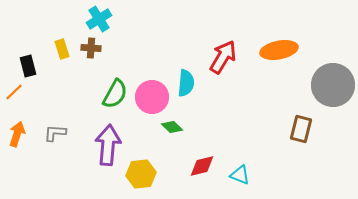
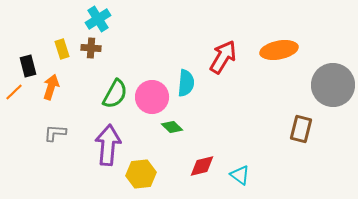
cyan cross: moved 1 px left
orange arrow: moved 34 px right, 47 px up
cyan triangle: rotated 15 degrees clockwise
